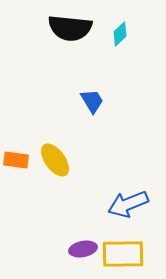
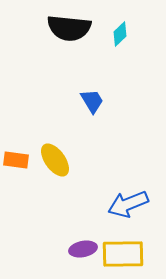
black semicircle: moved 1 px left
